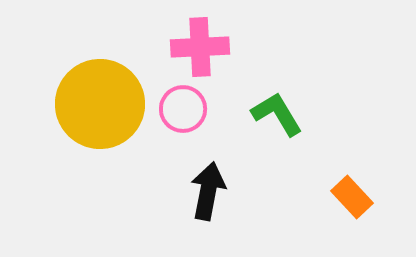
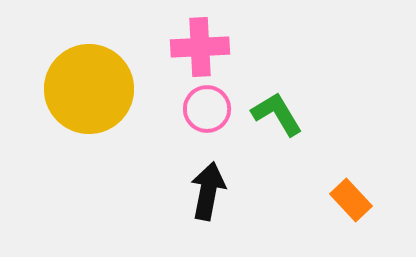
yellow circle: moved 11 px left, 15 px up
pink circle: moved 24 px right
orange rectangle: moved 1 px left, 3 px down
